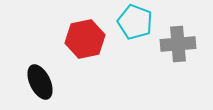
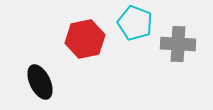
cyan pentagon: moved 1 px down
gray cross: rotated 8 degrees clockwise
